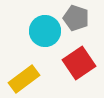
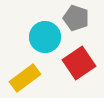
cyan circle: moved 6 px down
yellow rectangle: moved 1 px right, 1 px up
